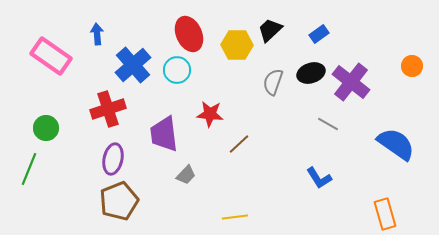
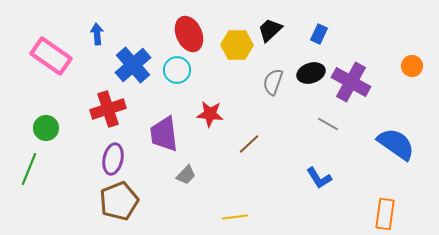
blue rectangle: rotated 30 degrees counterclockwise
purple cross: rotated 9 degrees counterclockwise
brown line: moved 10 px right
orange rectangle: rotated 24 degrees clockwise
